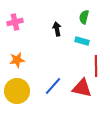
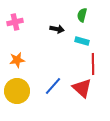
green semicircle: moved 2 px left, 2 px up
black arrow: rotated 112 degrees clockwise
red line: moved 3 px left, 2 px up
red triangle: rotated 30 degrees clockwise
